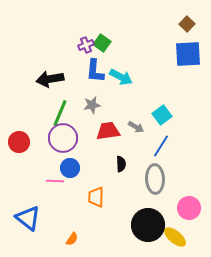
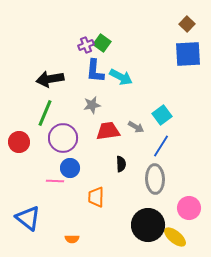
green line: moved 15 px left
orange semicircle: rotated 56 degrees clockwise
